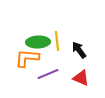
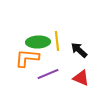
black arrow: rotated 12 degrees counterclockwise
